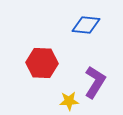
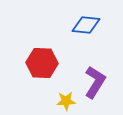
yellow star: moved 3 px left
